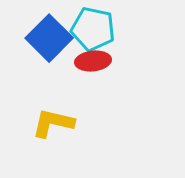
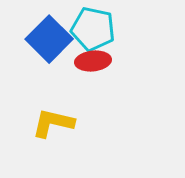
blue square: moved 1 px down
